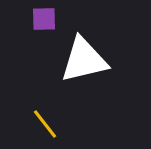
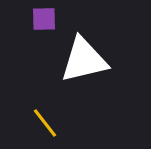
yellow line: moved 1 px up
